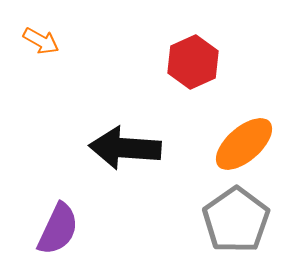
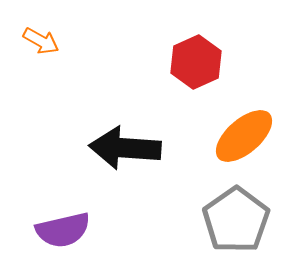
red hexagon: moved 3 px right
orange ellipse: moved 8 px up
purple semicircle: moved 5 px right, 1 px down; rotated 52 degrees clockwise
